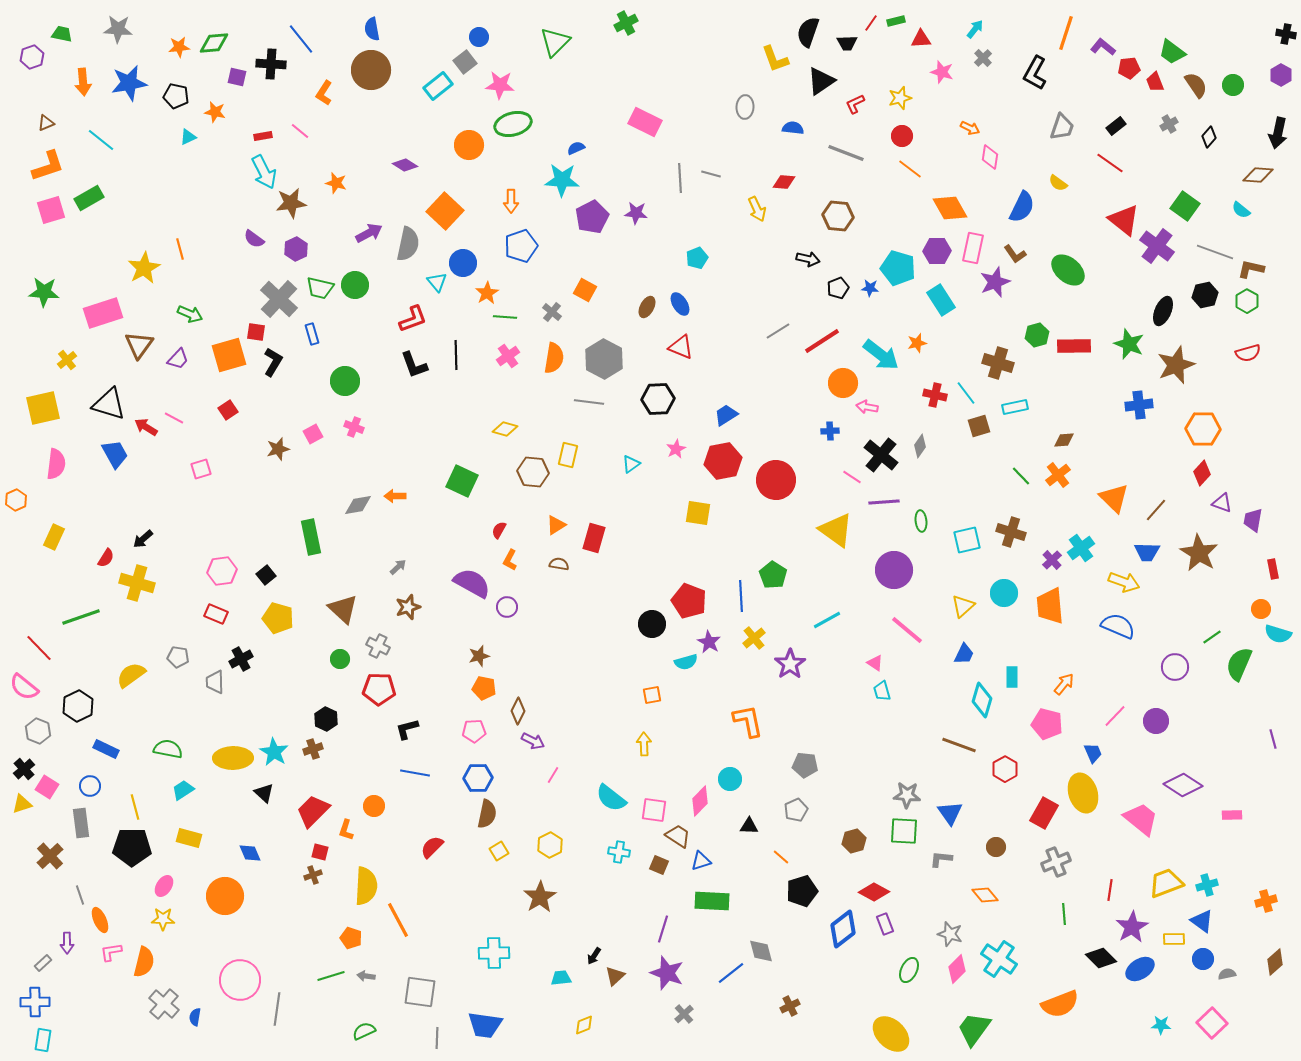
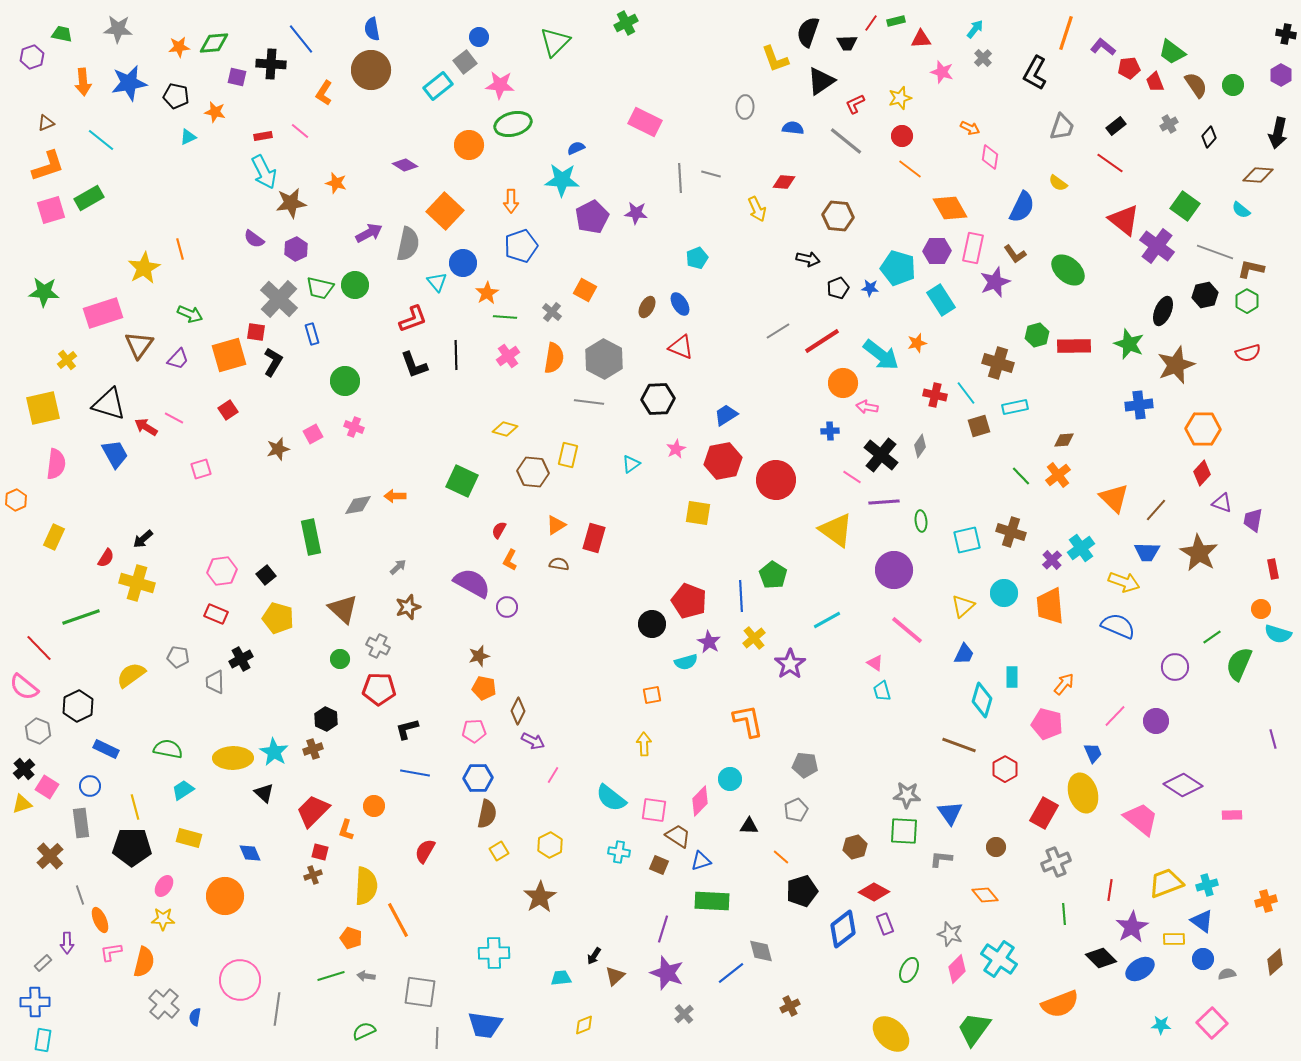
gray line at (846, 153): moved 12 px up; rotated 18 degrees clockwise
brown hexagon at (854, 841): moved 1 px right, 6 px down
red semicircle at (432, 847): moved 7 px left, 4 px down; rotated 15 degrees counterclockwise
